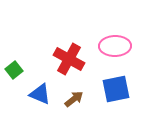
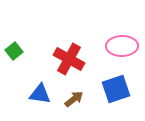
pink ellipse: moved 7 px right
green square: moved 19 px up
blue square: rotated 8 degrees counterclockwise
blue triangle: rotated 15 degrees counterclockwise
